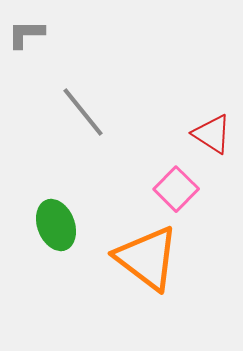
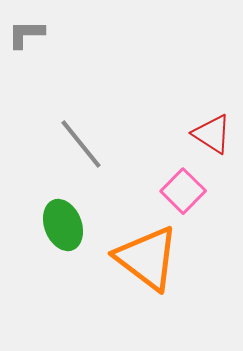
gray line: moved 2 px left, 32 px down
pink square: moved 7 px right, 2 px down
green ellipse: moved 7 px right
